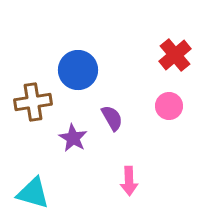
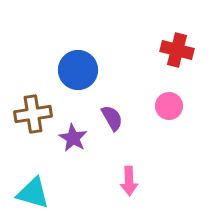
red cross: moved 2 px right, 5 px up; rotated 36 degrees counterclockwise
brown cross: moved 12 px down
